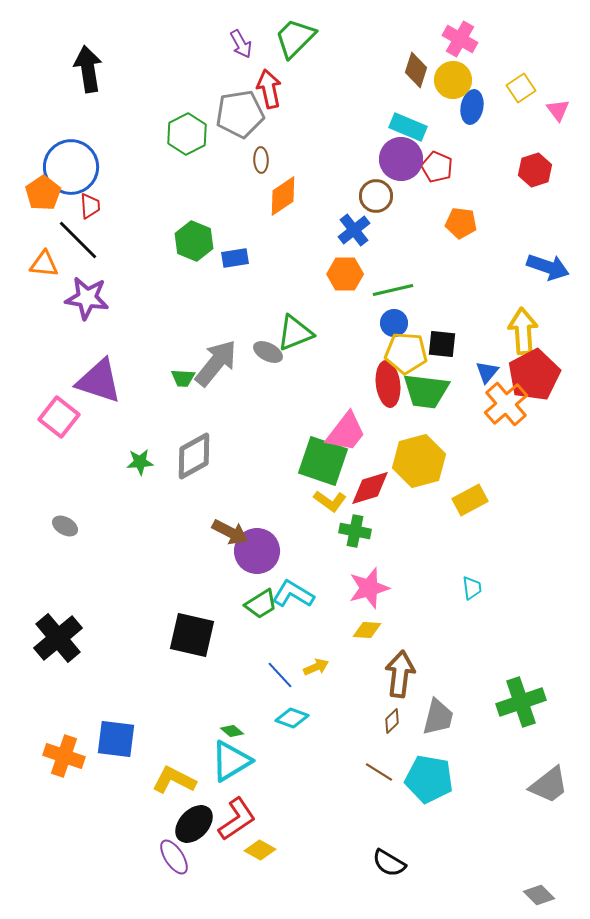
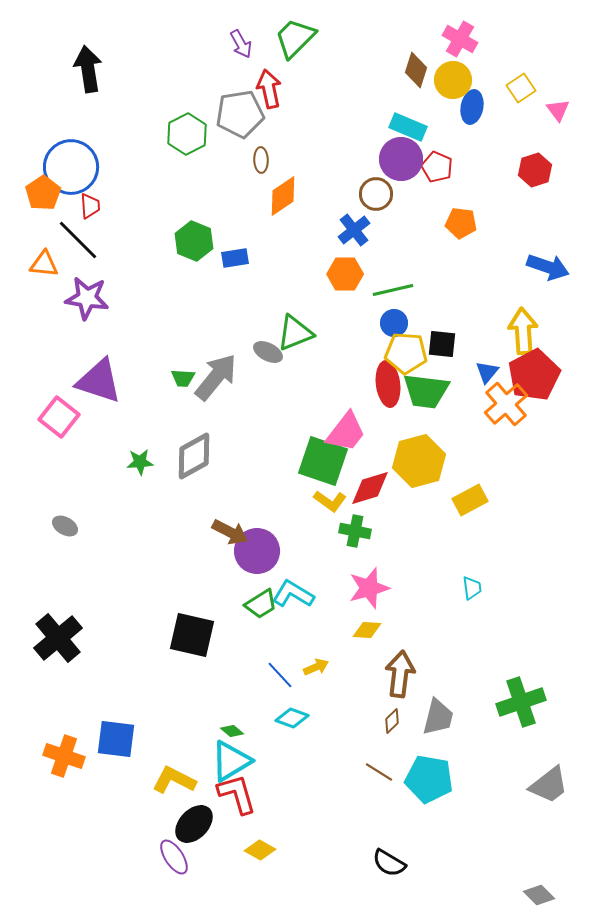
brown circle at (376, 196): moved 2 px up
gray arrow at (216, 363): moved 14 px down
red L-shape at (237, 819): moved 25 px up; rotated 72 degrees counterclockwise
